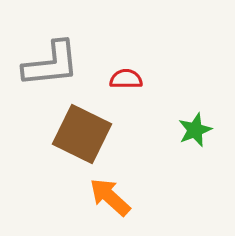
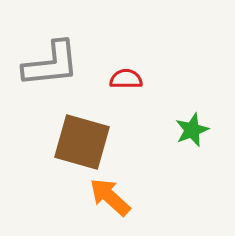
green star: moved 3 px left
brown square: moved 8 px down; rotated 10 degrees counterclockwise
